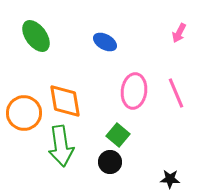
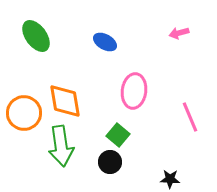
pink arrow: rotated 48 degrees clockwise
pink line: moved 14 px right, 24 px down
